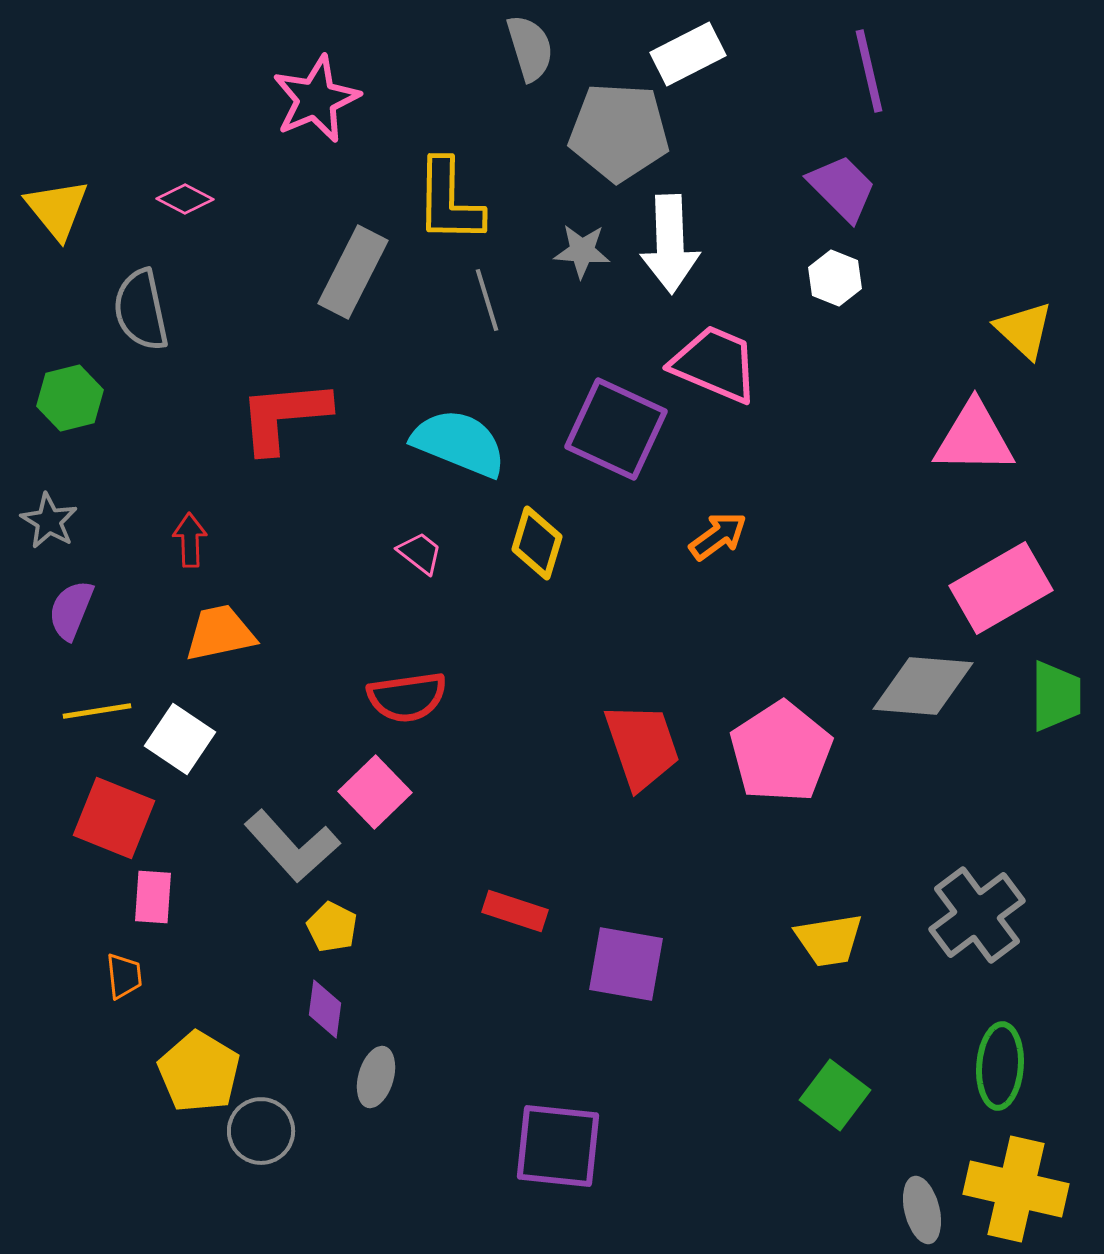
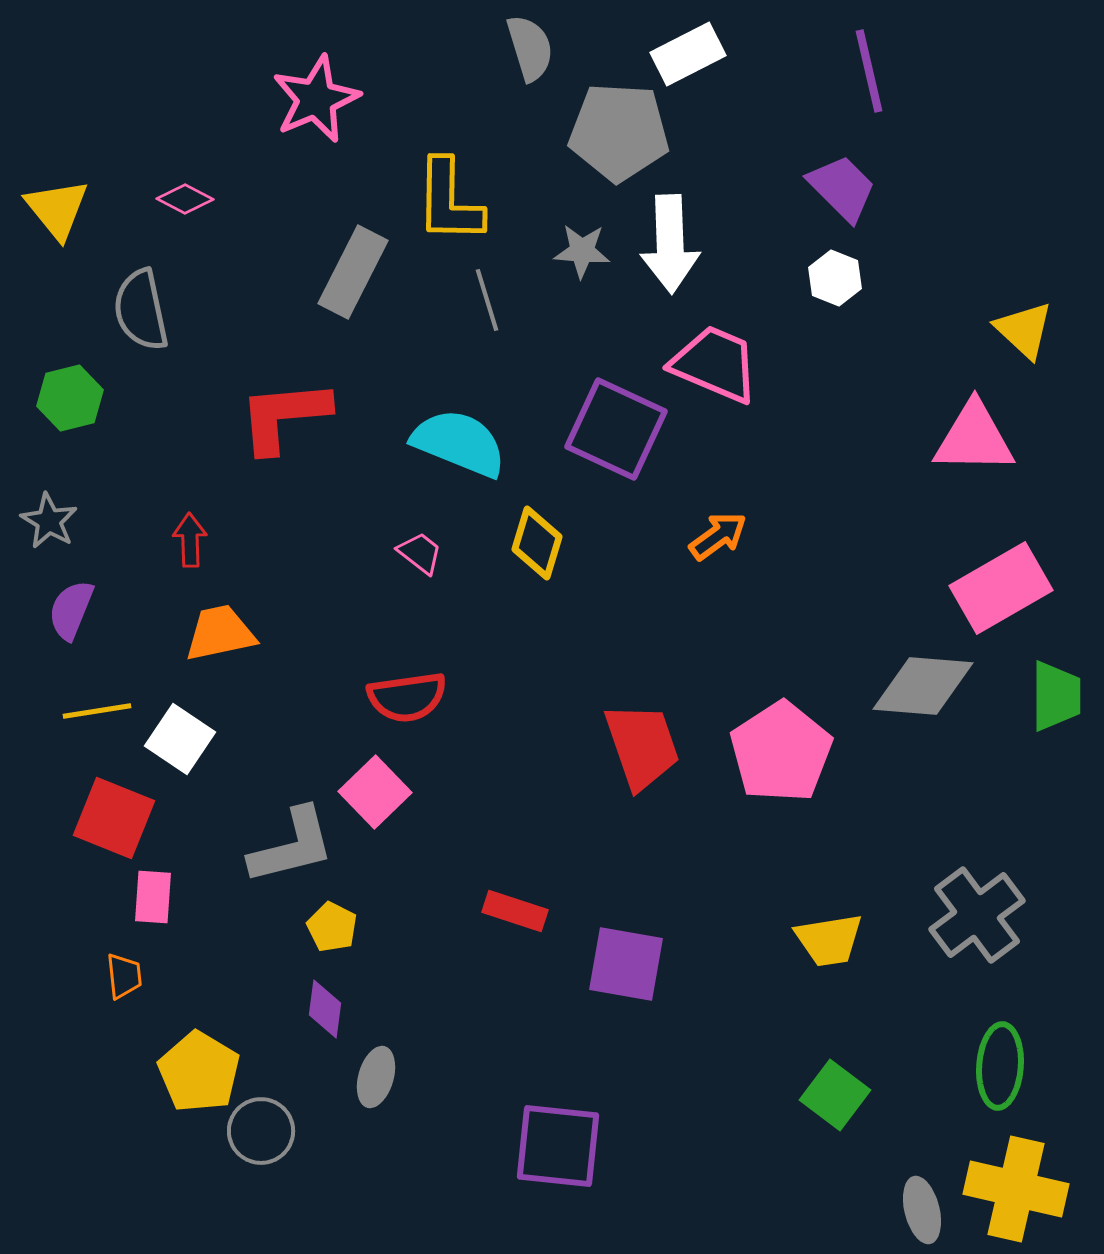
gray L-shape at (292, 846): rotated 62 degrees counterclockwise
